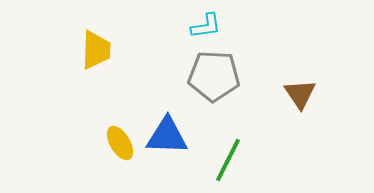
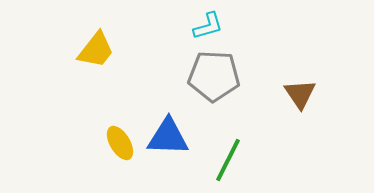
cyan L-shape: moved 2 px right; rotated 8 degrees counterclockwise
yellow trapezoid: rotated 36 degrees clockwise
blue triangle: moved 1 px right, 1 px down
